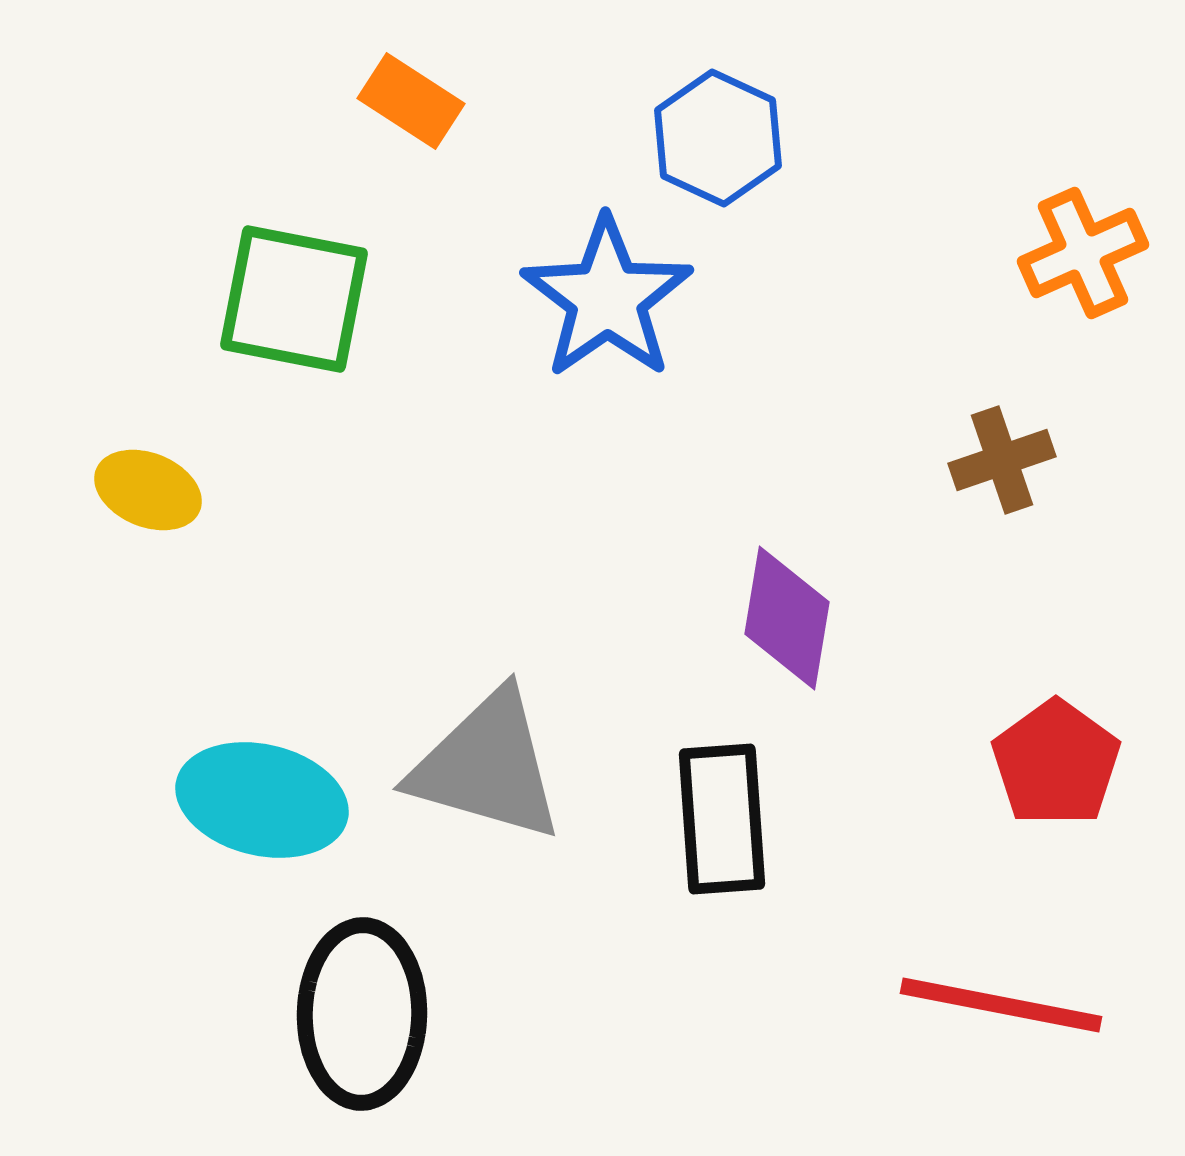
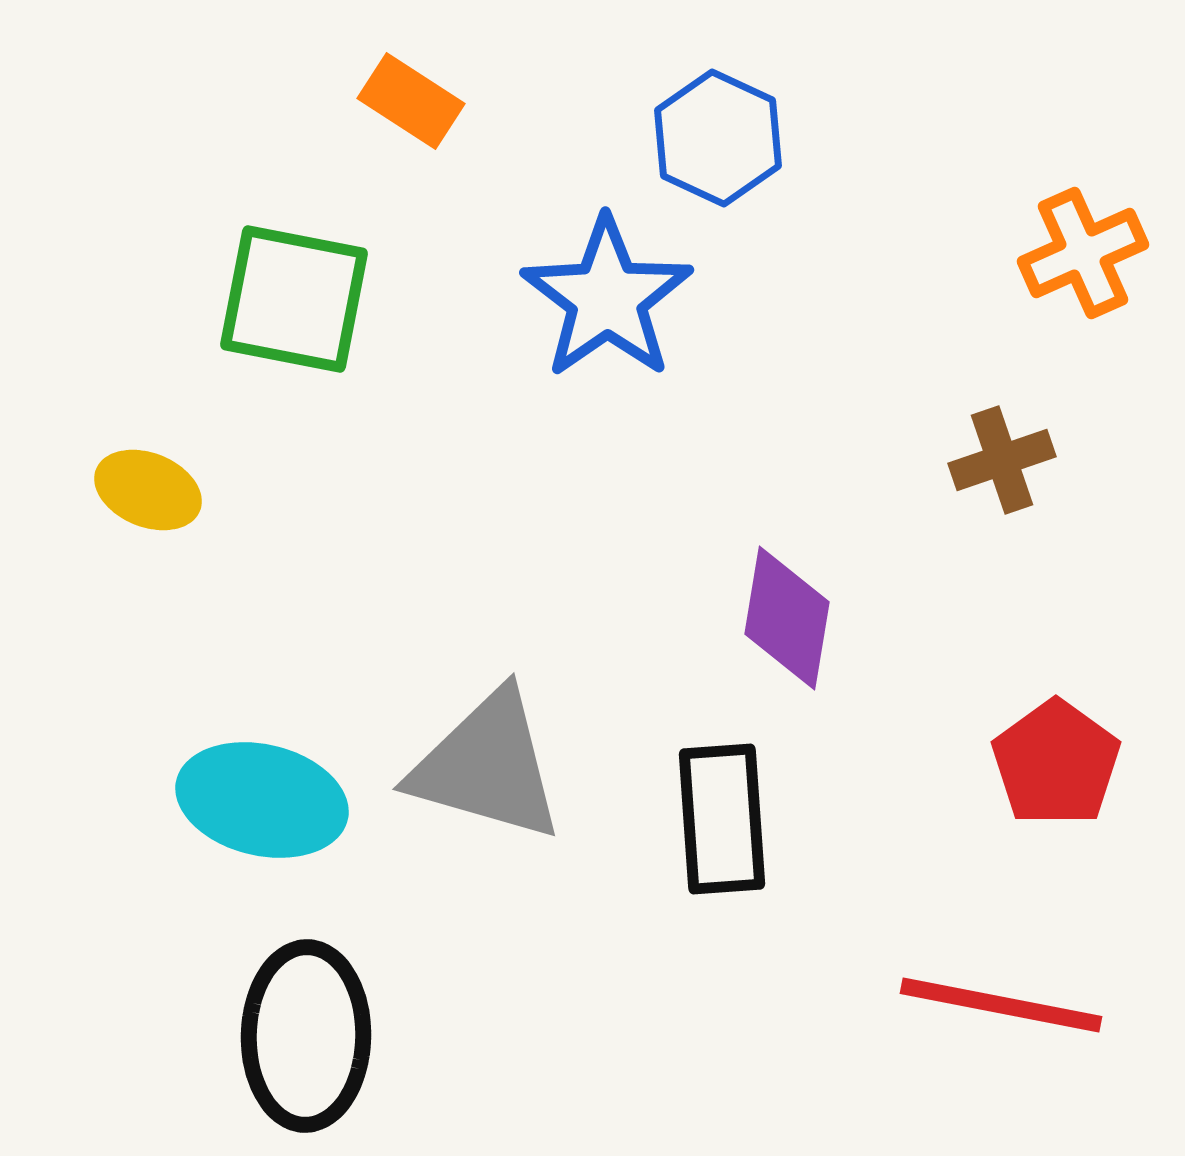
black ellipse: moved 56 px left, 22 px down
